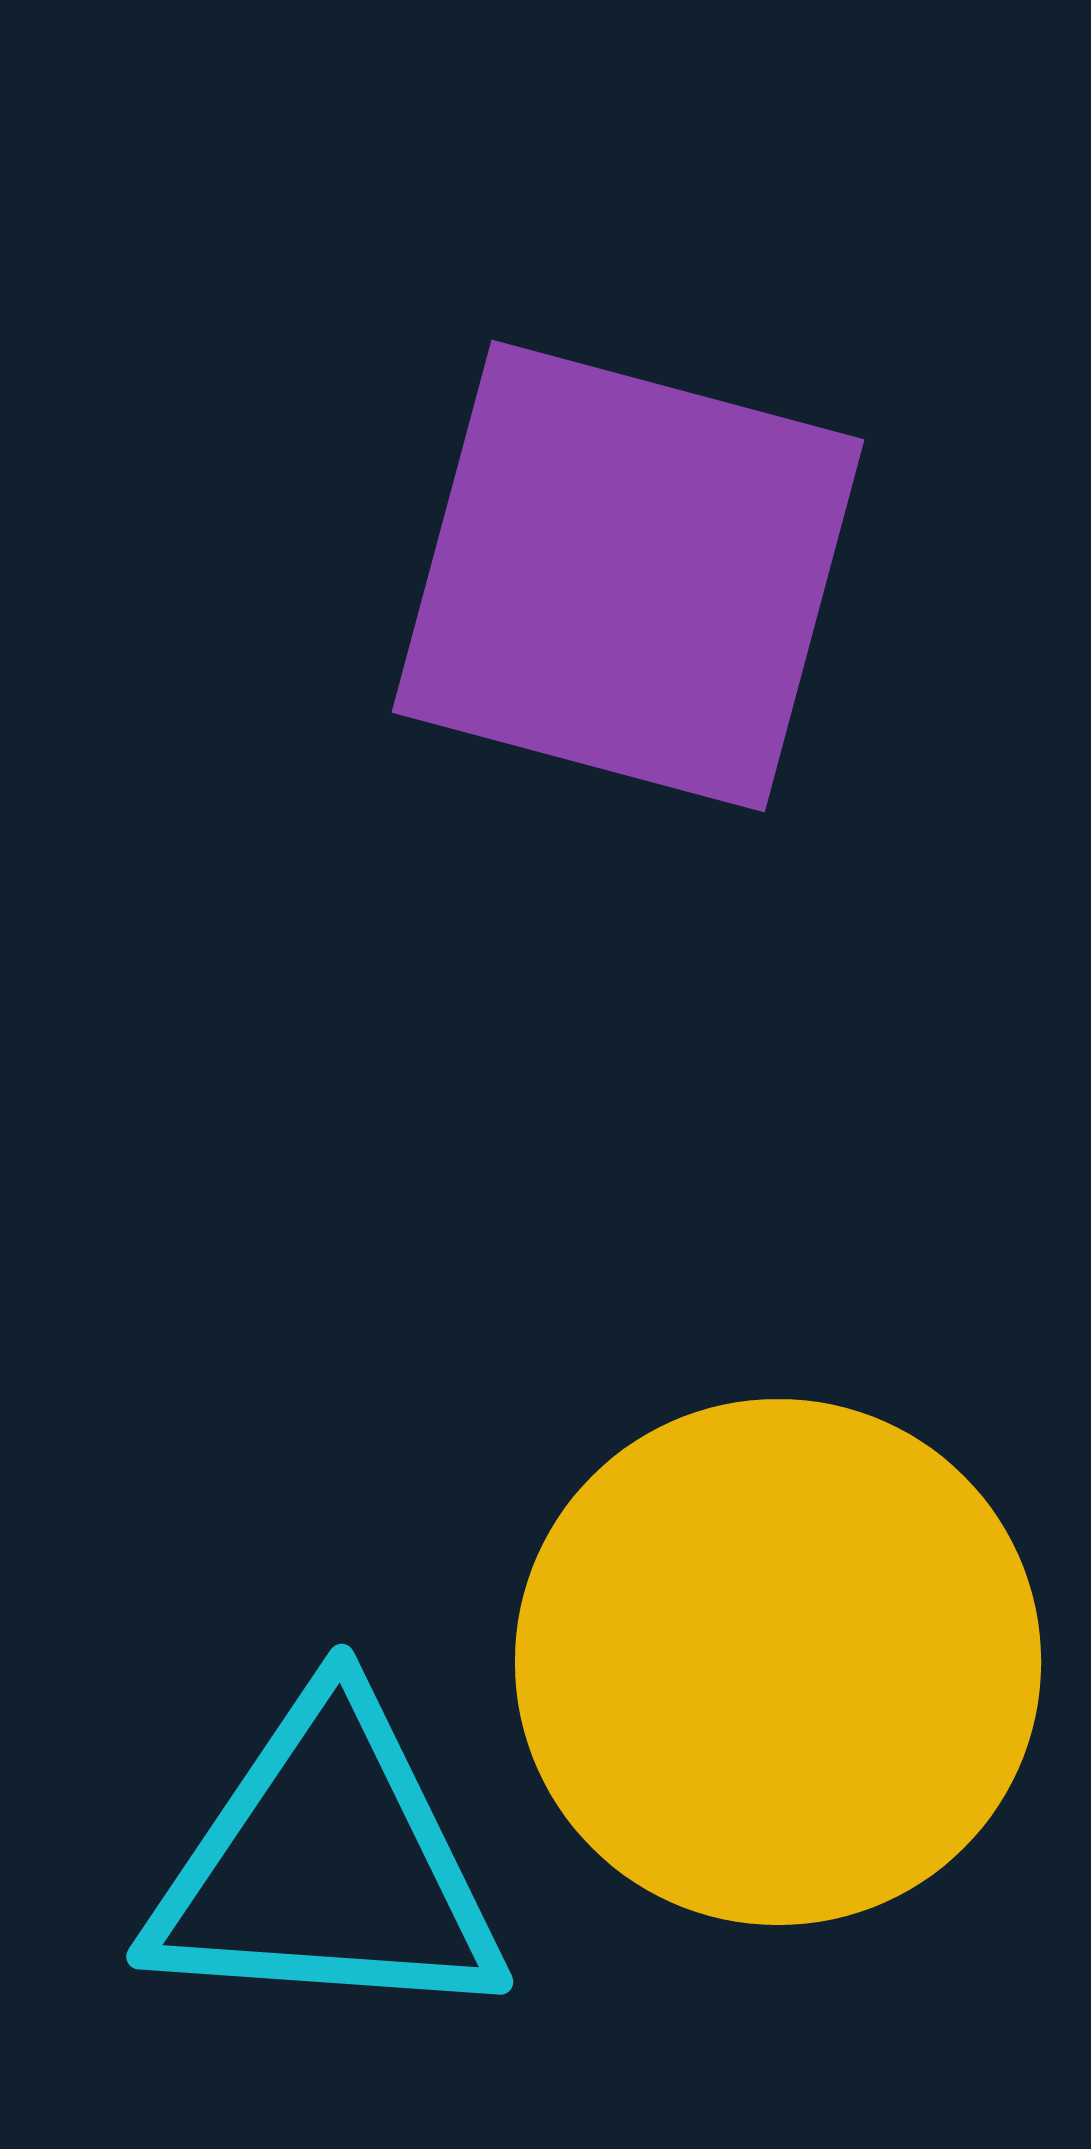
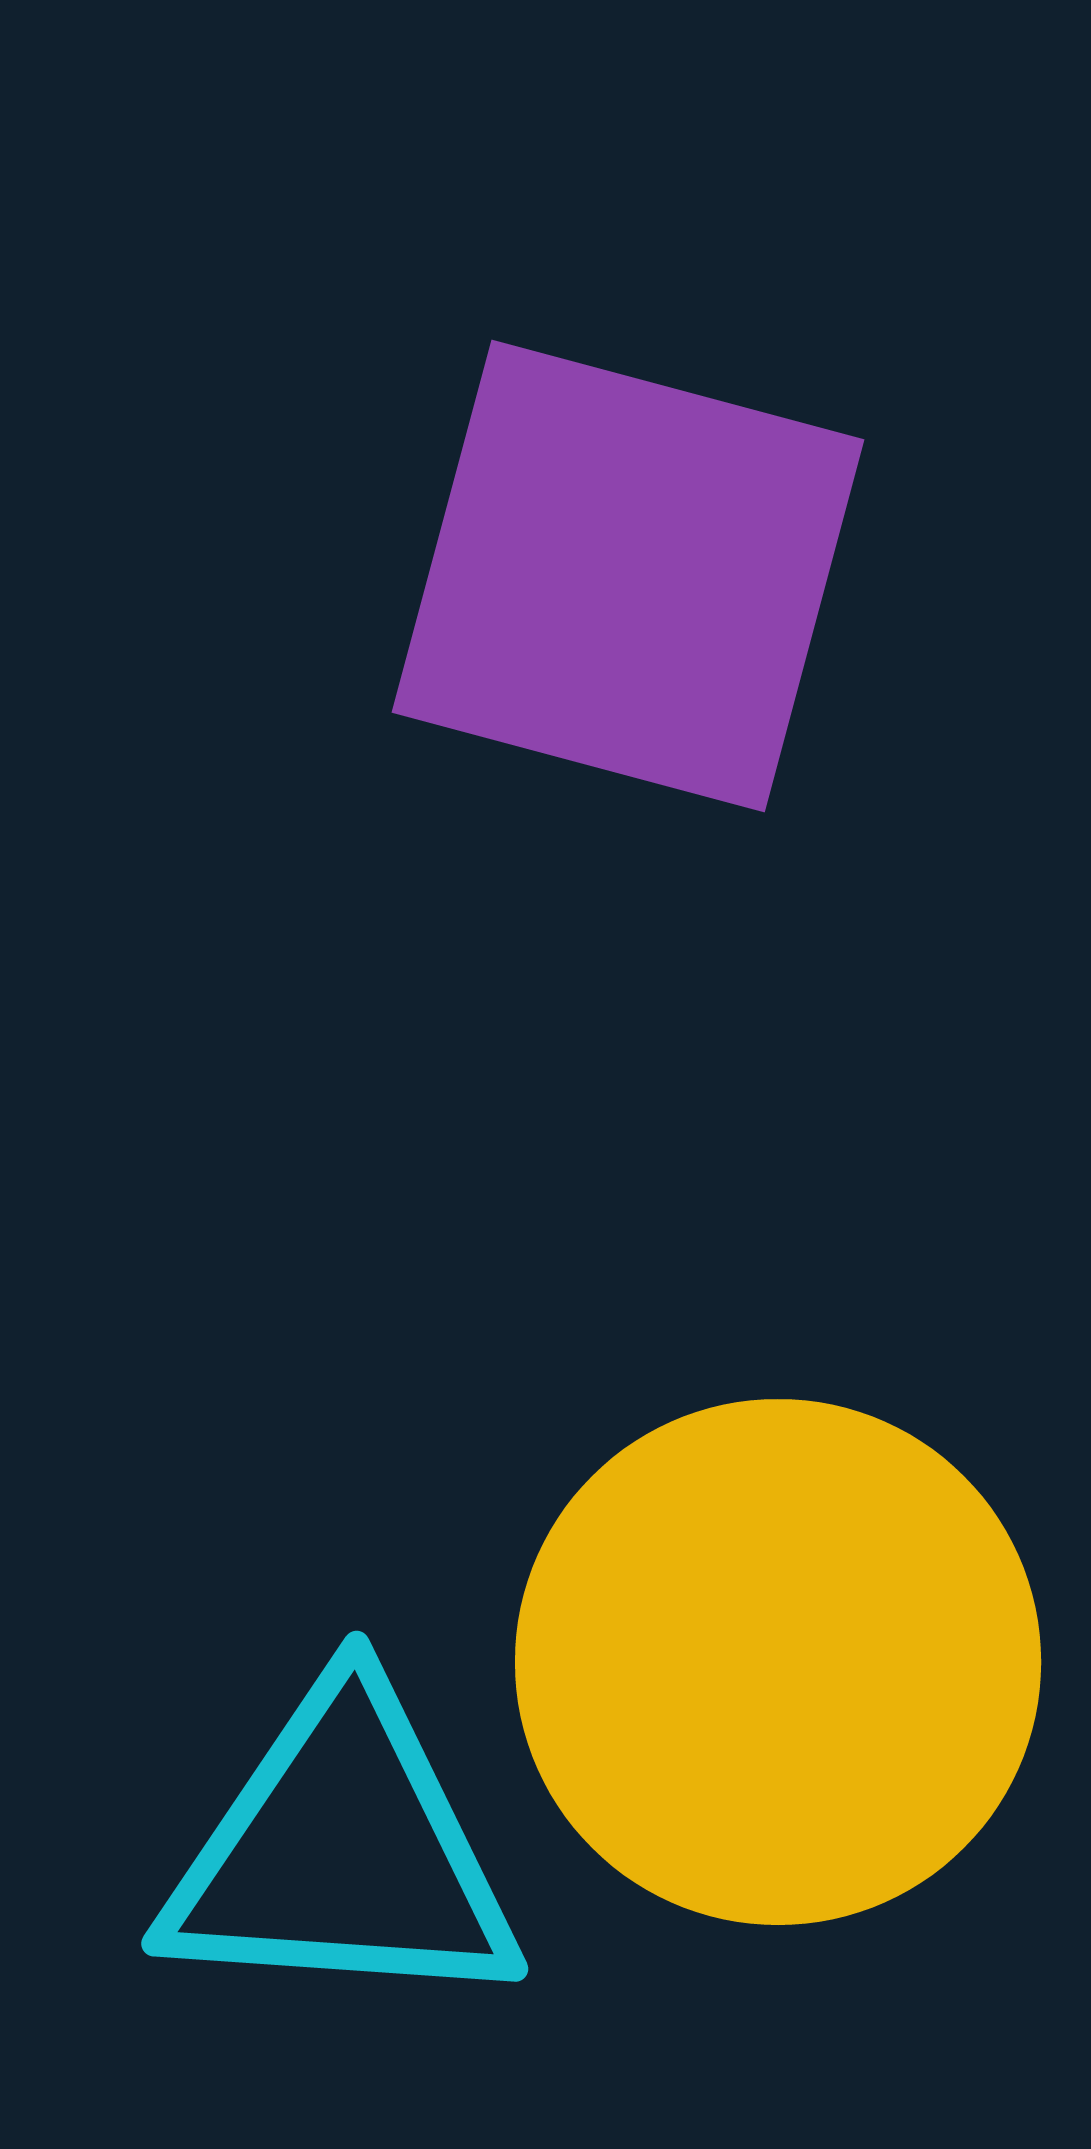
cyan triangle: moved 15 px right, 13 px up
